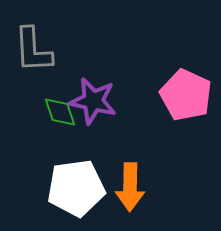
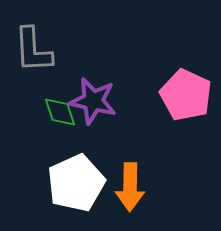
white pentagon: moved 5 px up; rotated 16 degrees counterclockwise
